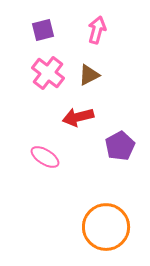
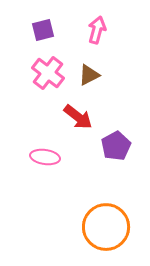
red arrow: rotated 128 degrees counterclockwise
purple pentagon: moved 4 px left
pink ellipse: rotated 24 degrees counterclockwise
